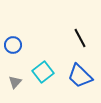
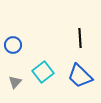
black line: rotated 24 degrees clockwise
